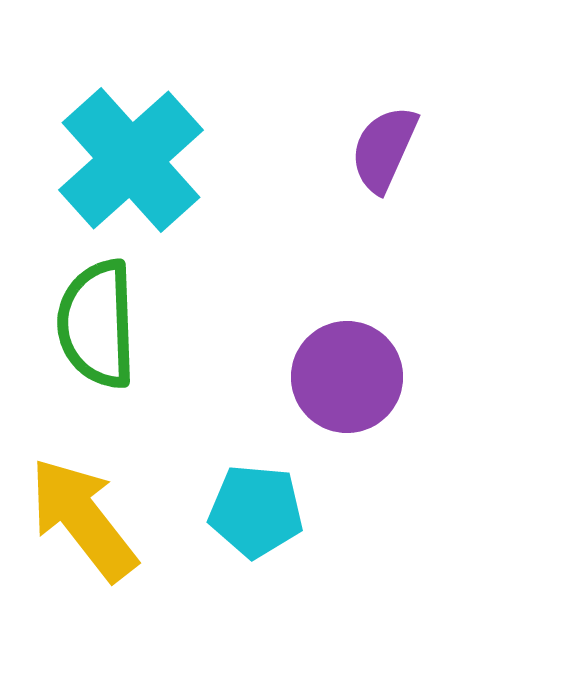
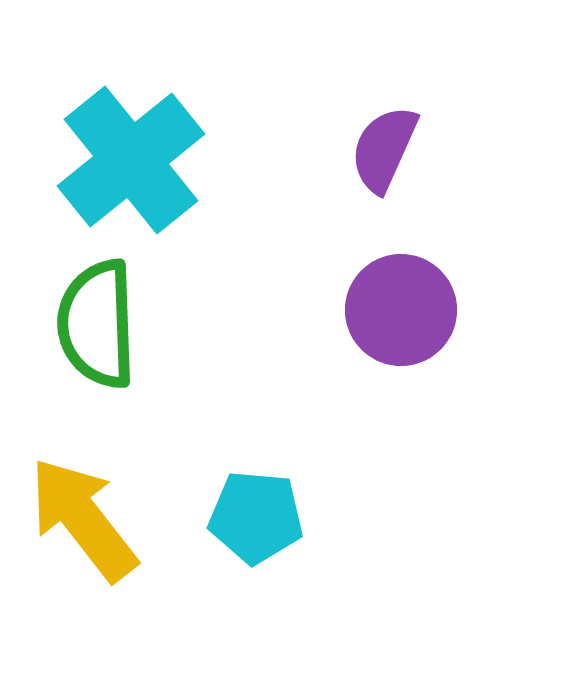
cyan cross: rotated 3 degrees clockwise
purple circle: moved 54 px right, 67 px up
cyan pentagon: moved 6 px down
